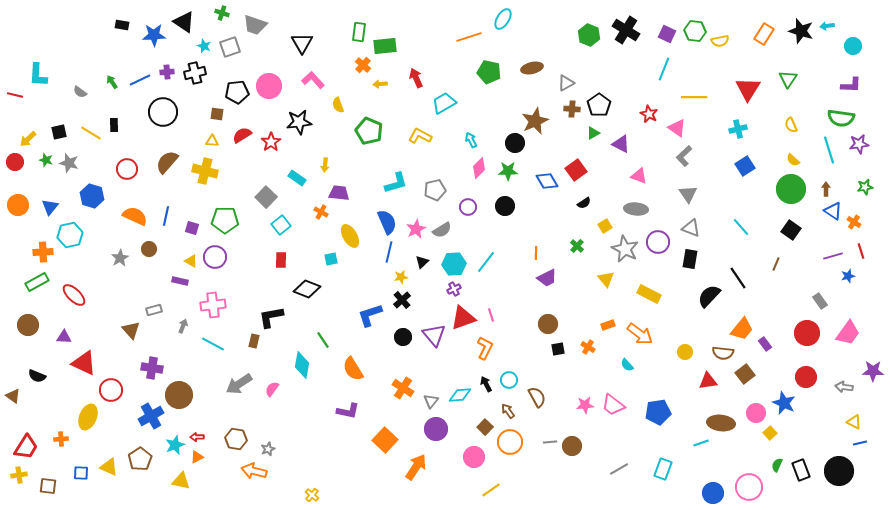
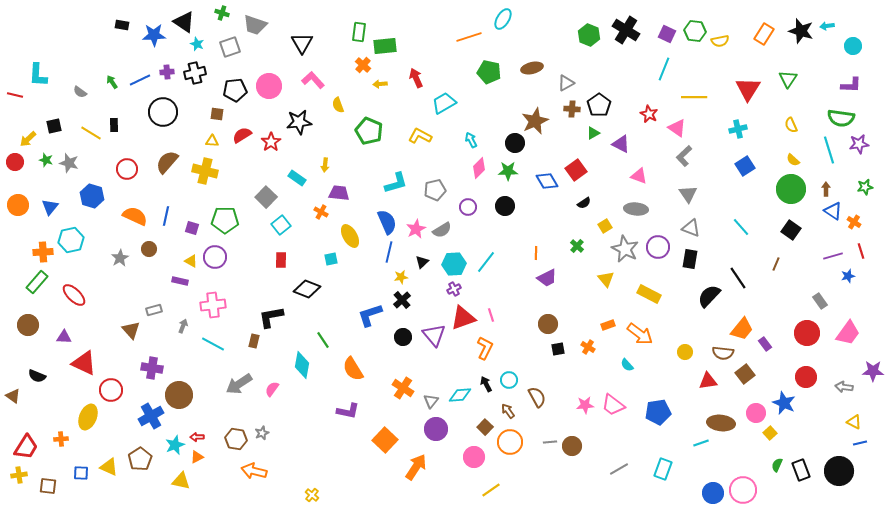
cyan star at (204, 46): moved 7 px left, 2 px up
black pentagon at (237, 92): moved 2 px left, 2 px up
black square at (59, 132): moved 5 px left, 6 px up
cyan hexagon at (70, 235): moved 1 px right, 5 px down
purple circle at (658, 242): moved 5 px down
green rectangle at (37, 282): rotated 20 degrees counterclockwise
gray star at (268, 449): moved 6 px left, 16 px up
pink circle at (749, 487): moved 6 px left, 3 px down
